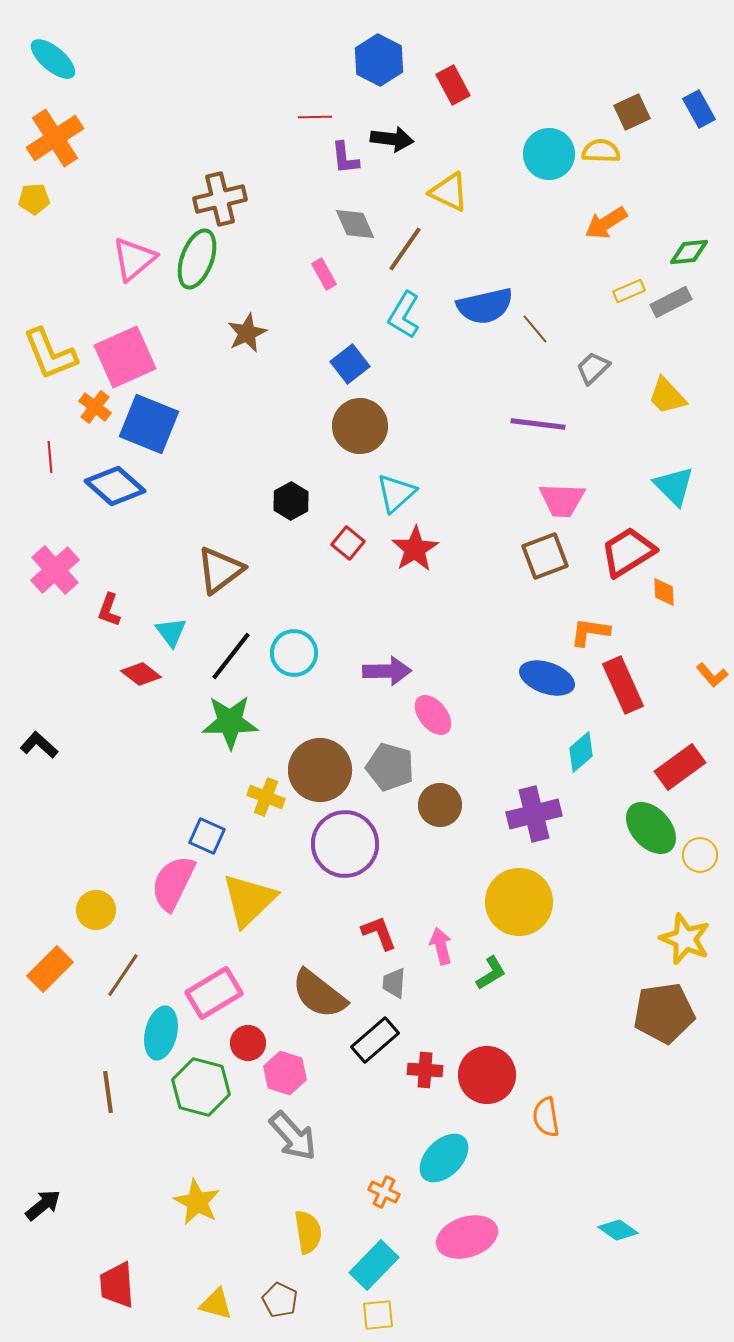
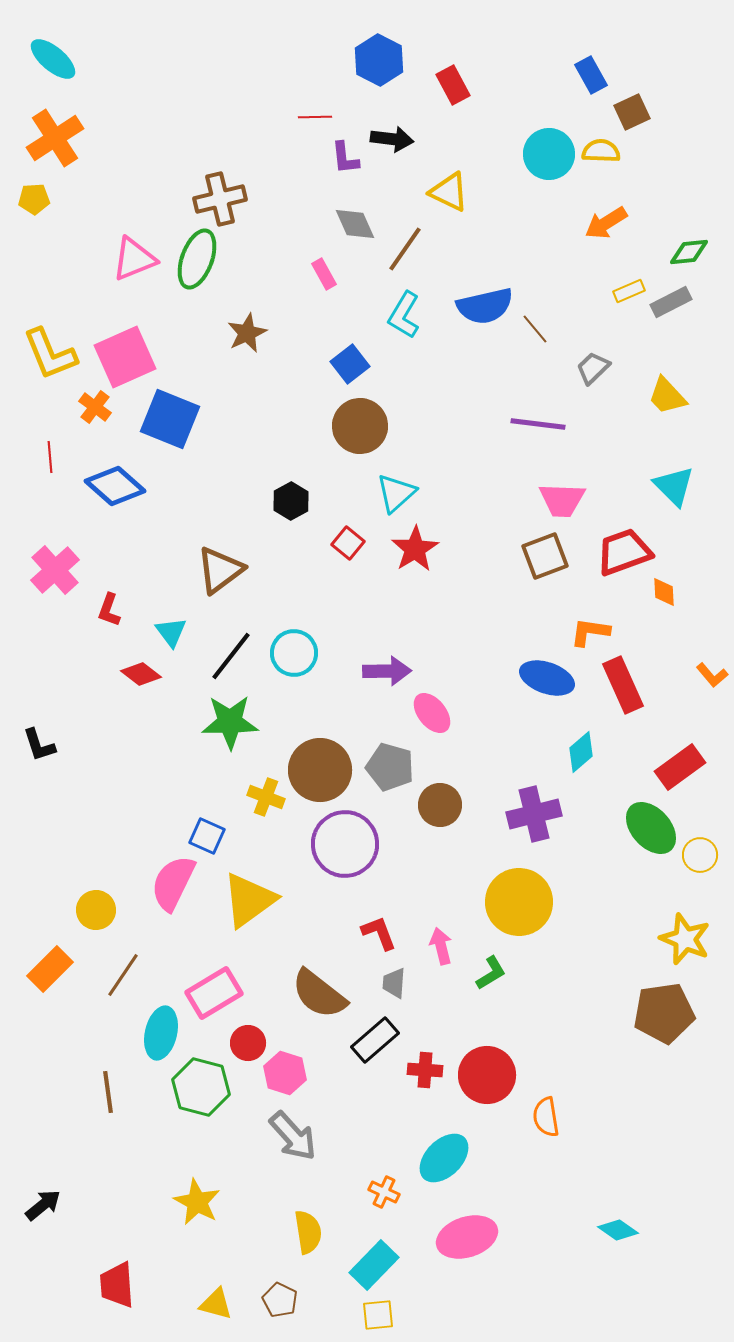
blue rectangle at (699, 109): moved 108 px left, 34 px up
pink triangle at (134, 259): rotated 18 degrees clockwise
blue square at (149, 424): moved 21 px right, 5 px up
red trapezoid at (628, 552): moved 4 px left; rotated 12 degrees clockwise
pink ellipse at (433, 715): moved 1 px left, 2 px up
black L-shape at (39, 745): rotated 150 degrees counterclockwise
yellow triangle at (249, 900): rotated 8 degrees clockwise
